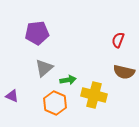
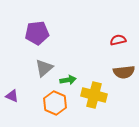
red semicircle: rotated 56 degrees clockwise
brown semicircle: rotated 20 degrees counterclockwise
